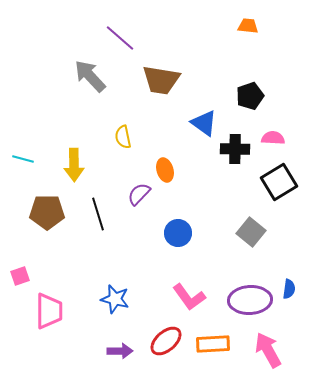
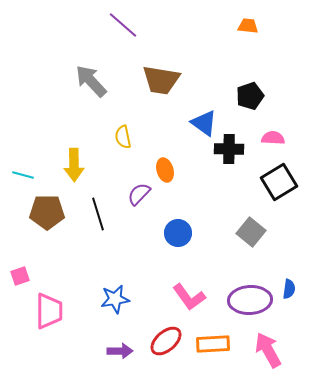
purple line: moved 3 px right, 13 px up
gray arrow: moved 1 px right, 5 px down
black cross: moved 6 px left
cyan line: moved 16 px down
blue star: rotated 24 degrees counterclockwise
